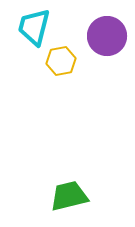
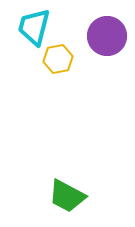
yellow hexagon: moved 3 px left, 2 px up
green trapezoid: moved 2 px left; rotated 138 degrees counterclockwise
